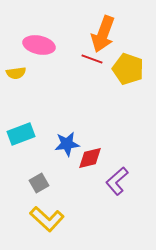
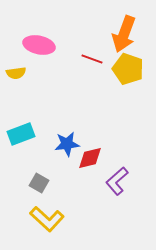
orange arrow: moved 21 px right
gray square: rotated 30 degrees counterclockwise
